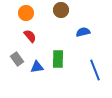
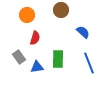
orange circle: moved 1 px right, 2 px down
blue semicircle: rotated 56 degrees clockwise
red semicircle: moved 5 px right, 2 px down; rotated 56 degrees clockwise
gray rectangle: moved 2 px right, 2 px up
blue line: moved 6 px left, 7 px up
